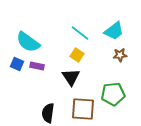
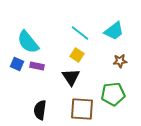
cyan semicircle: rotated 15 degrees clockwise
brown star: moved 6 px down
brown square: moved 1 px left
black semicircle: moved 8 px left, 3 px up
